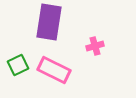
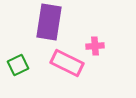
pink cross: rotated 12 degrees clockwise
pink rectangle: moved 13 px right, 7 px up
